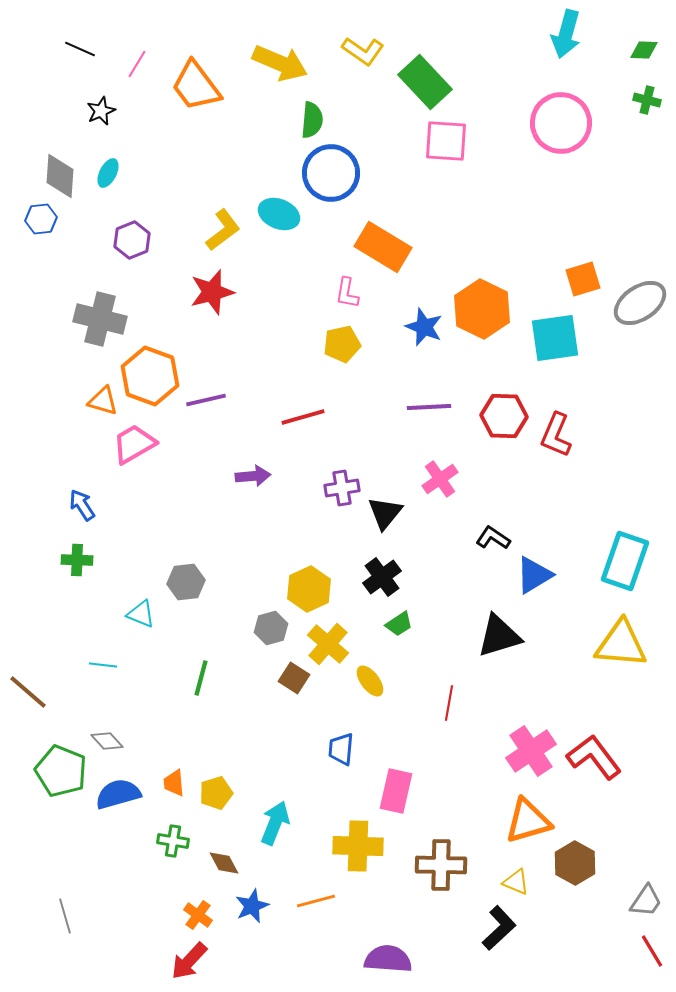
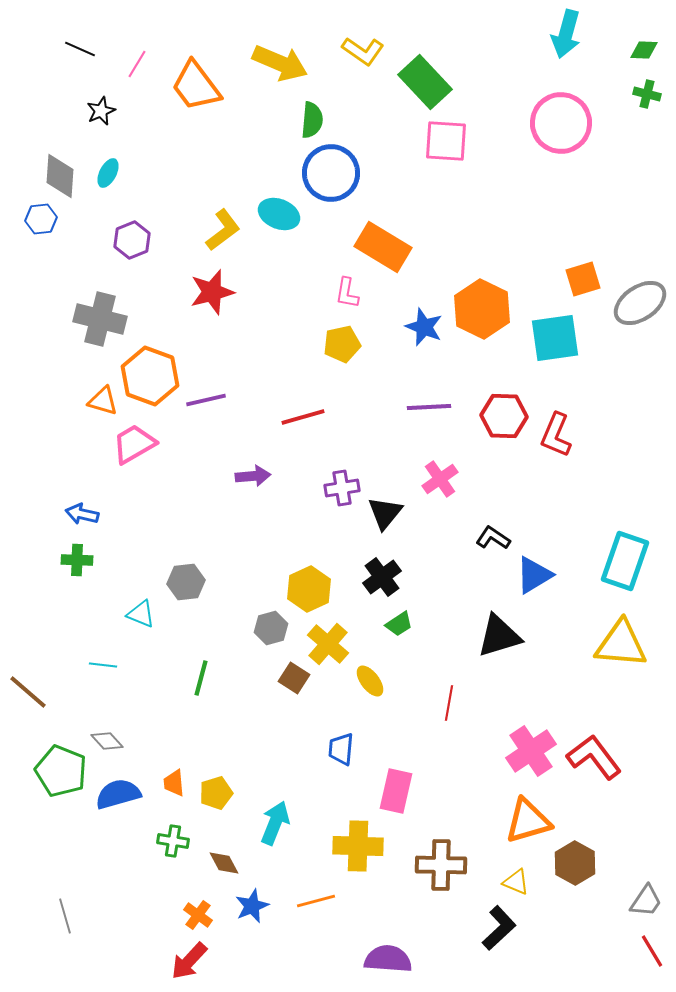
green cross at (647, 100): moved 6 px up
blue arrow at (82, 505): moved 9 px down; rotated 44 degrees counterclockwise
